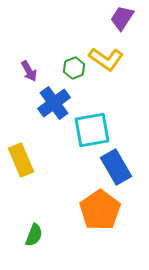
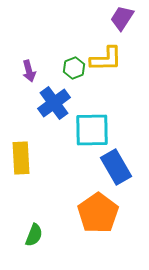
yellow L-shape: rotated 36 degrees counterclockwise
purple arrow: rotated 15 degrees clockwise
cyan square: rotated 9 degrees clockwise
yellow rectangle: moved 2 px up; rotated 20 degrees clockwise
orange pentagon: moved 2 px left, 3 px down
